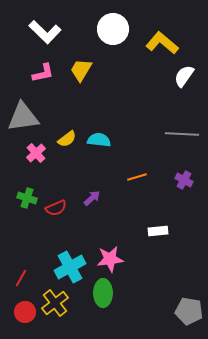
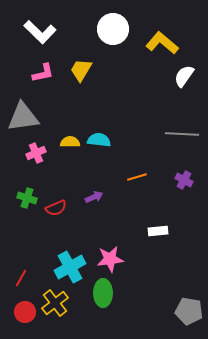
white L-shape: moved 5 px left
yellow semicircle: moved 3 px right, 3 px down; rotated 144 degrees counterclockwise
pink cross: rotated 18 degrees clockwise
purple arrow: moved 2 px right, 1 px up; rotated 18 degrees clockwise
